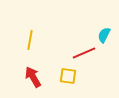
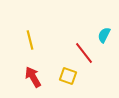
yellow line: rotated 24 degrees counterclockwise
red line: rotated 75 degrees clockwise
yellow square: rotated 12 degrees clockwise
